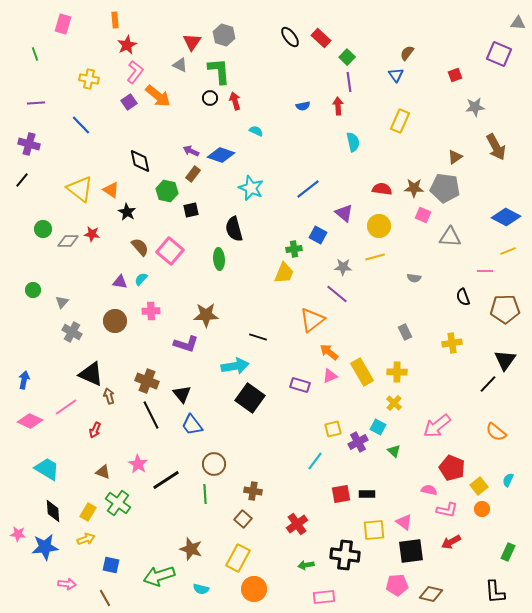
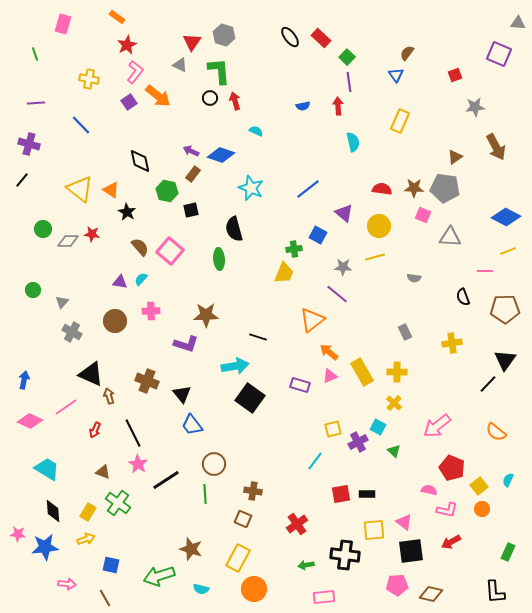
orange rectangle at (115, 20): moved 2 px right, 3 px up; rotated 49 degrees counterclockwise
black line at (151, 415): moved 18 px left, 18 px down
brown square at (243, 519): rotated 18 degrees counterclockwise
